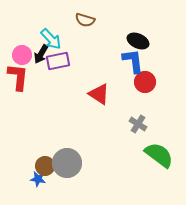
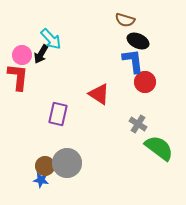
brown semicircle: moved 40 px right
purple rectangle: moved 53 px down; rotated 65 degrees counterclockwise
green semicircle: moved 7 px up
blue star: moved 3 px right, 1 px down
